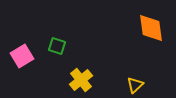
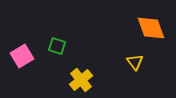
orange diamond: rotated 12 degrees counterclockwise
yellow triangle: moved 23 px up; rotated 24 degrees counterclockwise
